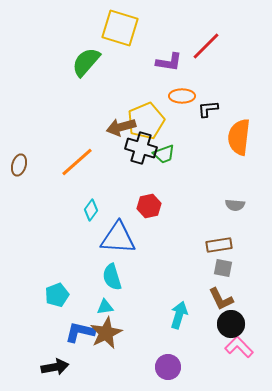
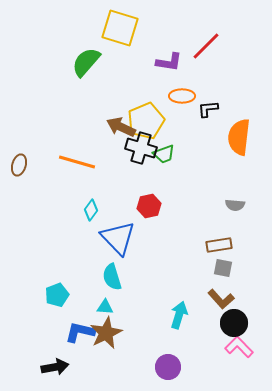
brown arrow: rotated 40 degrees clockwise
orange line: rotated 57 degrees clockwise
blue triangle: rotated 42 degrees clockwise
brown L-shape: rotated 16 degrees counterclockwise
cyan triangle: rotated 12 degrees clockwise
black circle: moved 3 px right, 1 px up
